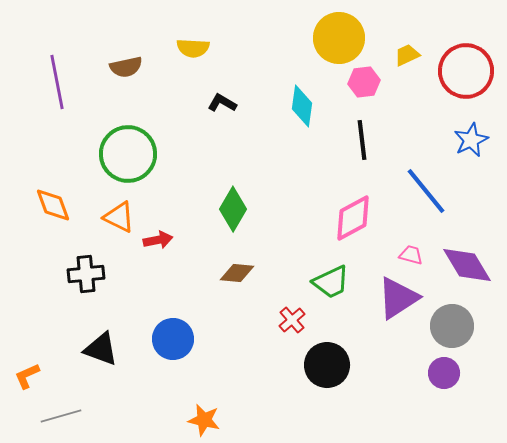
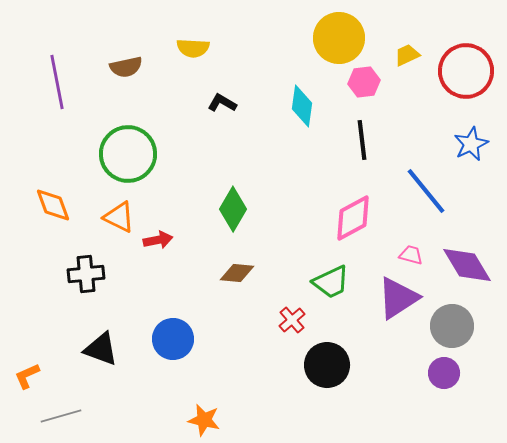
blue star: moved 4 px down
